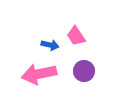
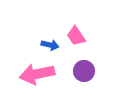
pink arrow: moved 2 px left
